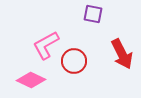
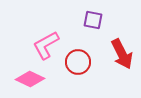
purple square: moved 6 px down
red circle: moved 4 px right, 1 px down
pink diamond: moved 1 px left, 1 px up
